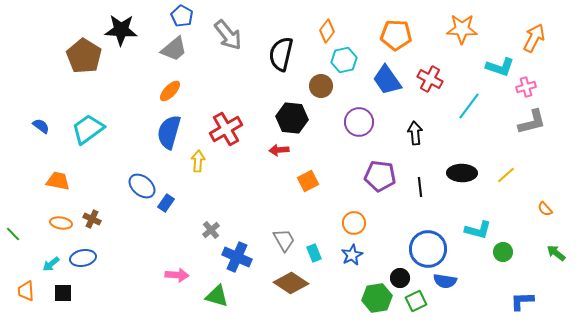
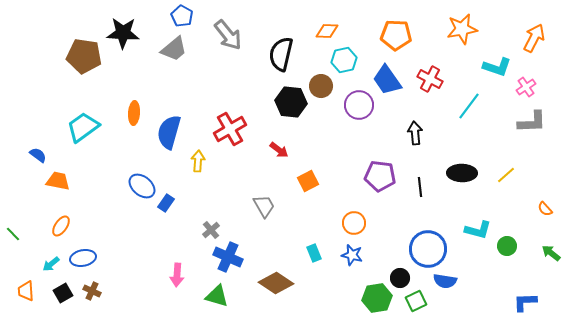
orange star at (462, 29): rotated 12 degrees counterclockwise
black star at (121, 30): moved 2 px right, 3 px down
orange diamond at (327, 31): rotated 55 degrees clockwise
brown pentagon at (84, 56): rotated 24 degrees counterclockwise
cyan L-shape at (500, 67): moved 3 px left
pink cross at (526, 87): rotated 18 degrees counterclockwise
orange ellipse at (170, 91): moved 36 px left, 22 px down; rotated 40 degrees counterclockwise
black hexagon at (292, 118): moved 1 px left, 16 px up
purple circle at (359, 122): moved 17 px up
gray L-shape at (532, 122): rotated 12 degrees clockwise
blue semicircle at (41, 126): moved 3 px left, 29 px down
cyan trapezoid at (88, 129): moved 5 px left, 2 px up
red cross at (226, 129): moved 4 px right
red arrow at (279, 150): rotated 138 degrees counterclockwise
brown cross at (92, 219): moved 72 px down
orange ellipse at (61, 223): moved 3 px down; rotated 65 degrees counterclockwise
gray trapezoid at (284, 240): moved 20 px left, 34 px up
green circle at (503, 252): moved 4 px right, 6 px up
green arrow at (556, 253): moved 5 px left
blue star at (352, 255): rotated 30 degrees counterclockwise
blue cross at (237, 257): moved 9 px left
pink arrow at (177, 275): rotated 90 degrees clockwise
brown diamond at (291, 283): moved 15 px left
black square at (63, 293): rotated 30 degrees counterclockwise
blue L-shape at (522, 301): moved 3 px right, 1 px down
